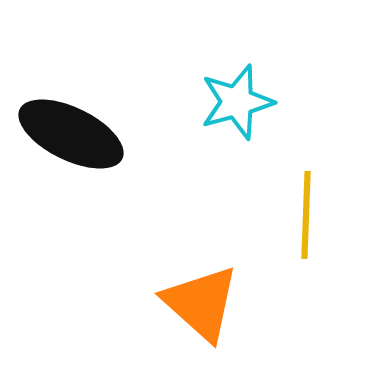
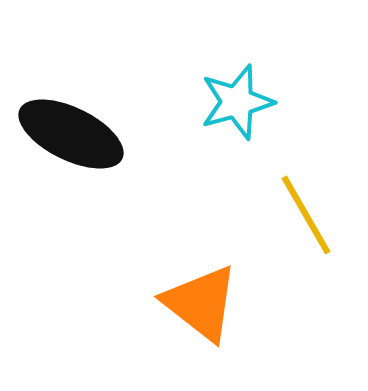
yellow line: rotated 32 degrees counterclockwise
orange triangle: rotated 4 degrees counterclockwise
